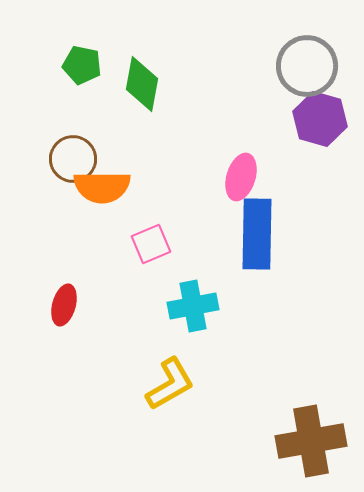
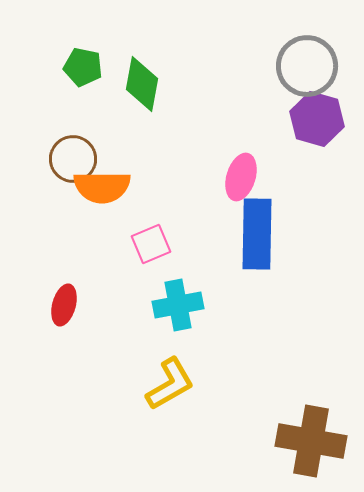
green pentagon: moved 1 px right, 2 px down
purple hexagon: moved 3 px left
cyan cross: moved 15 px left, 1 px up
brown cross: rotated 20 degrees clockwise
